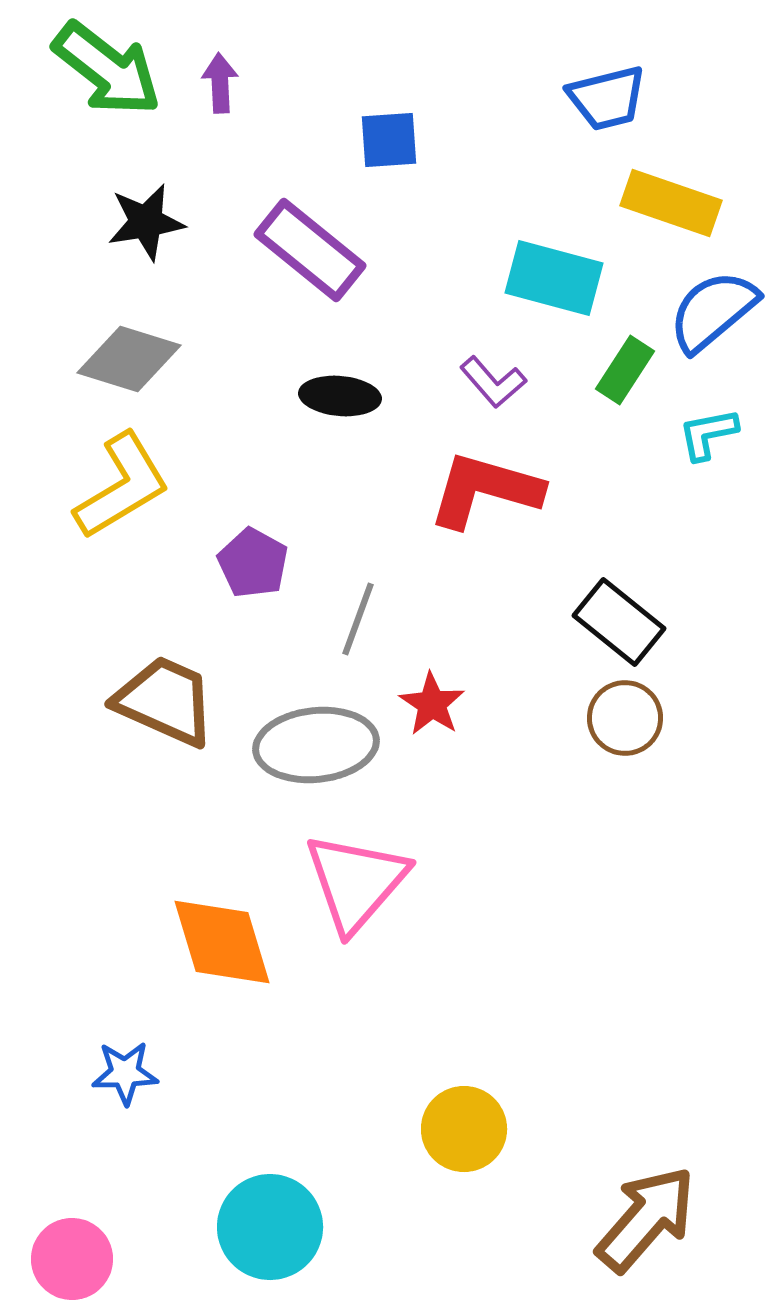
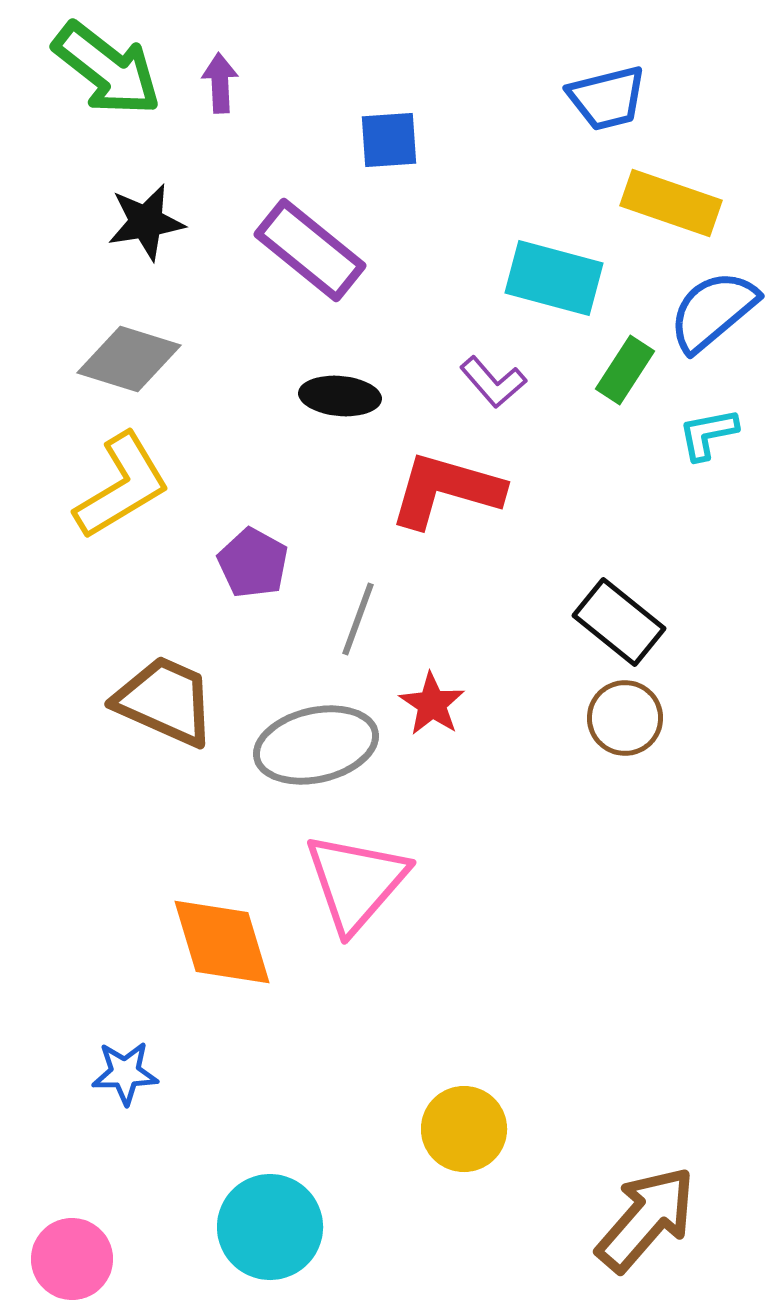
red L-shape: moved 39 px left
gray ellipse: rotated 7 degrees counterclockwise
